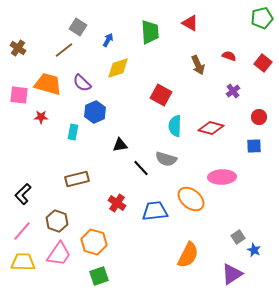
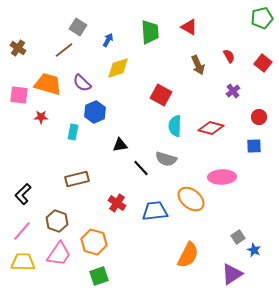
red triangle at (190, 23): moved 1 px left, 4 px down
red semicircle at (229, 56): rotated 40 degrees clockwise
